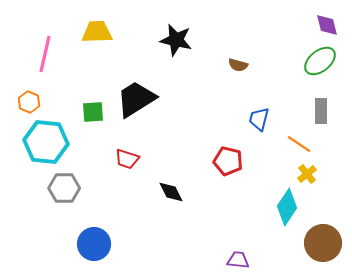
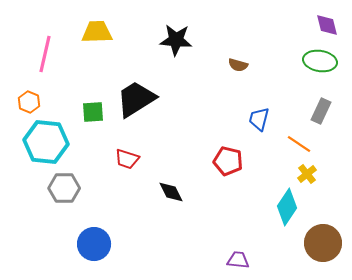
black star: rotated 8 degrees counterclockwise
green ellipse: rotated 48 degrees clockwise
gray rectangle: rotated 25 degrees clockwise
